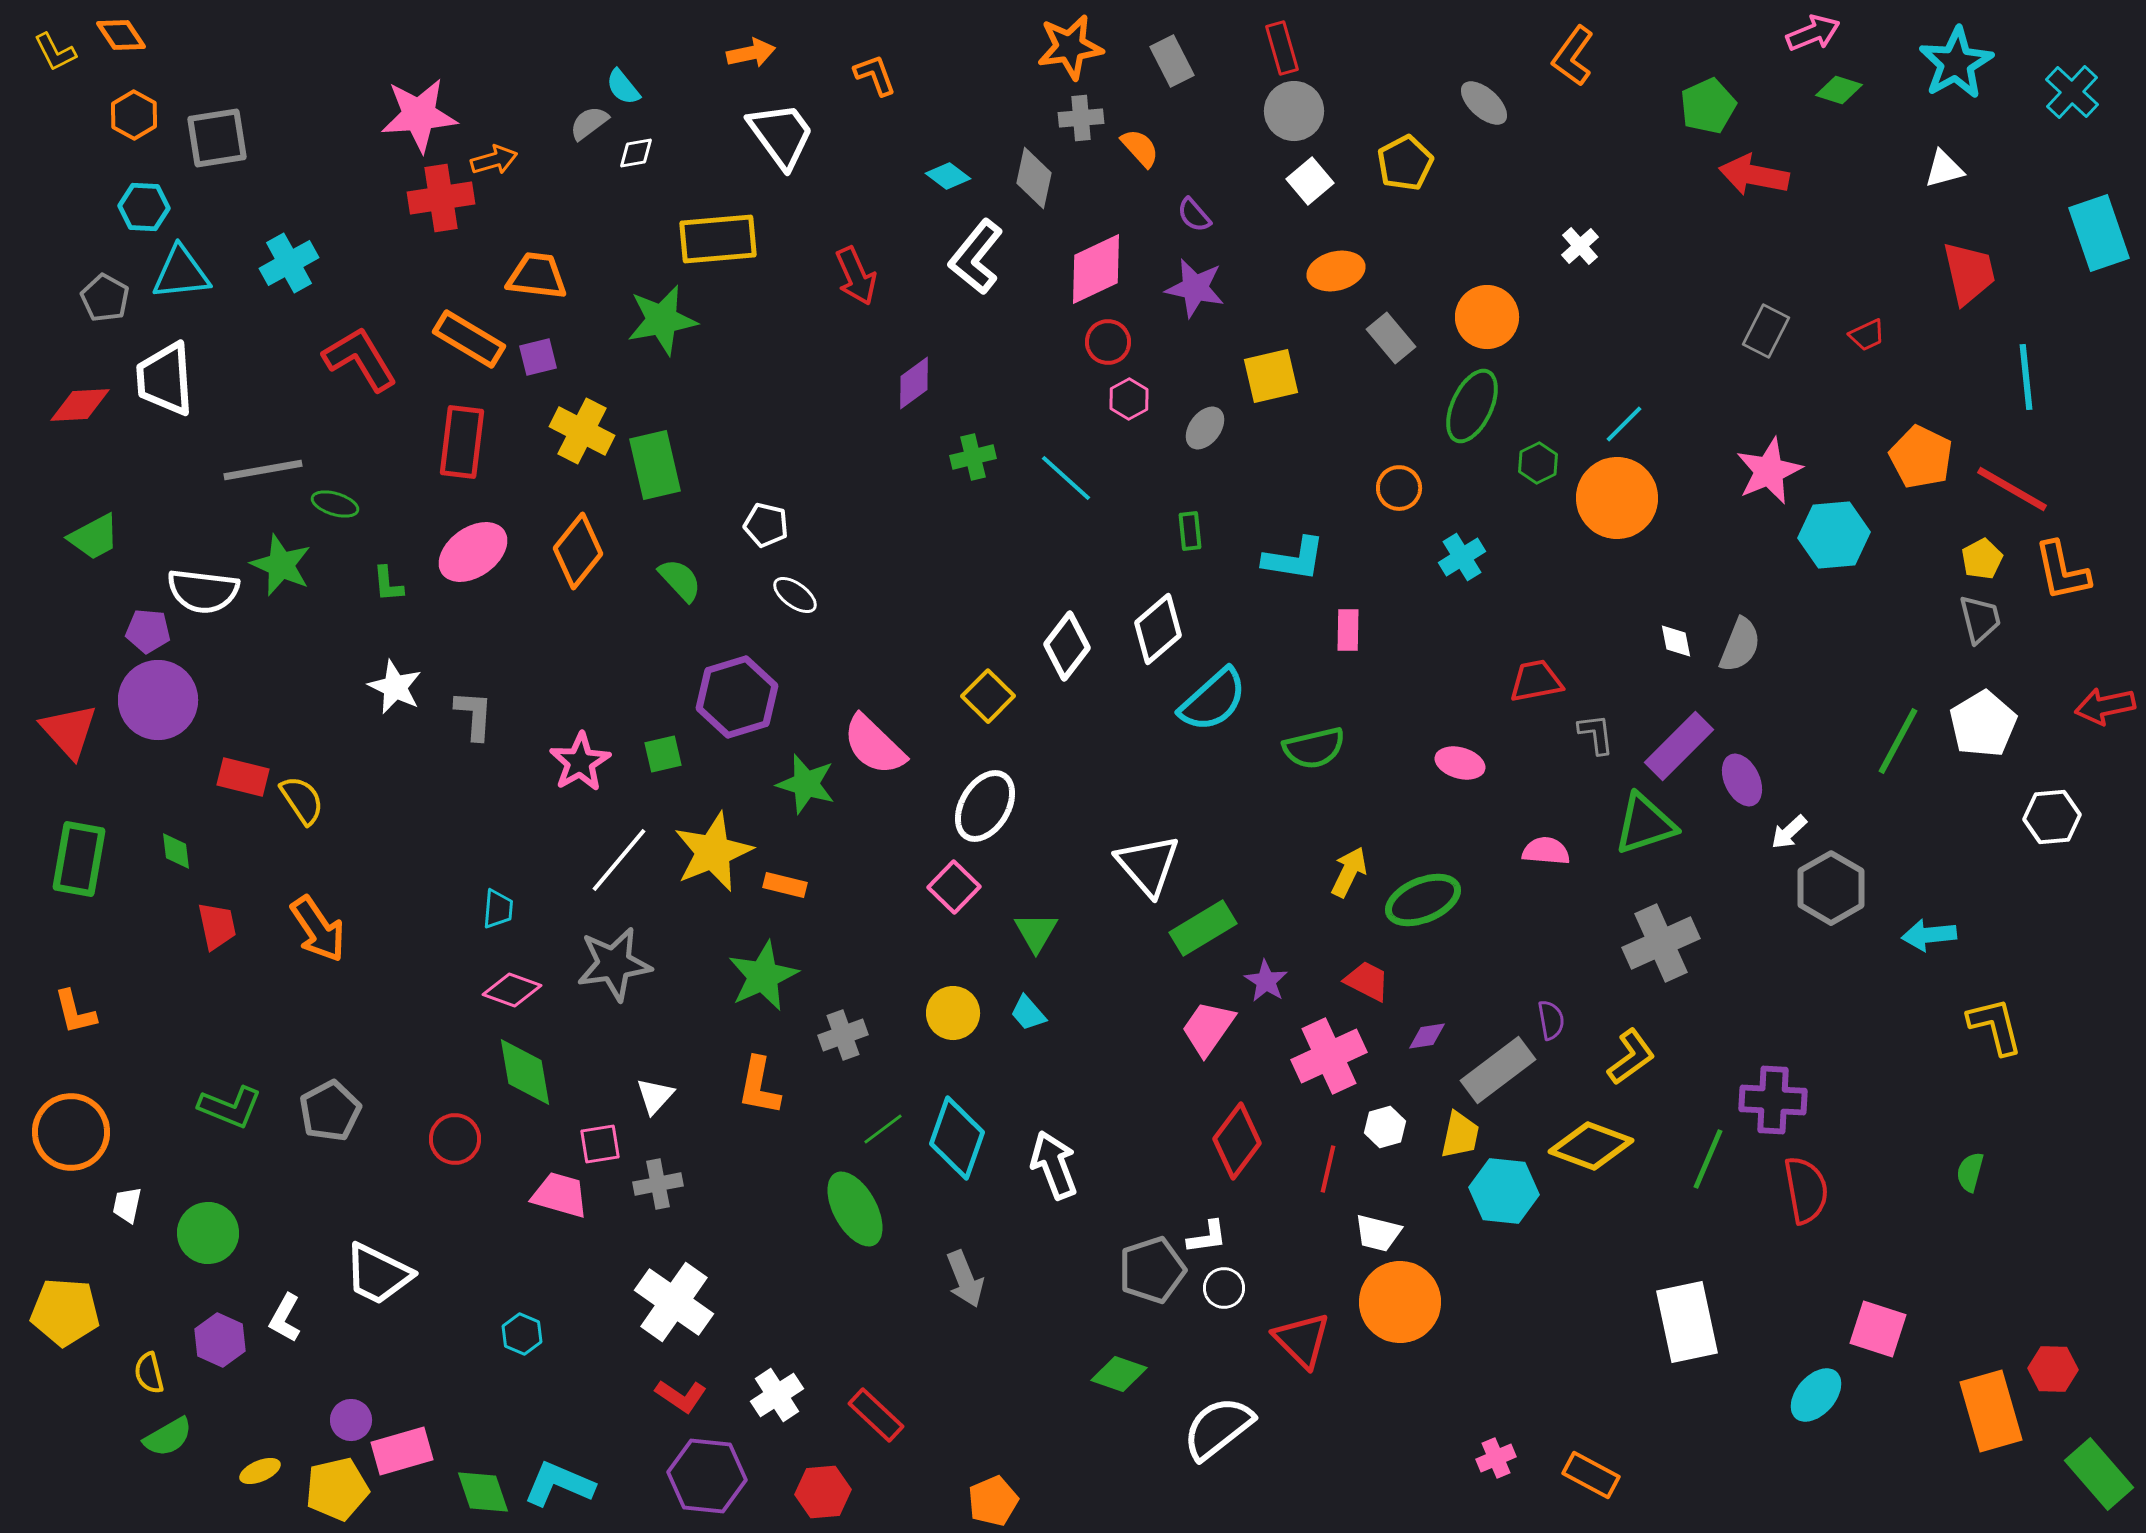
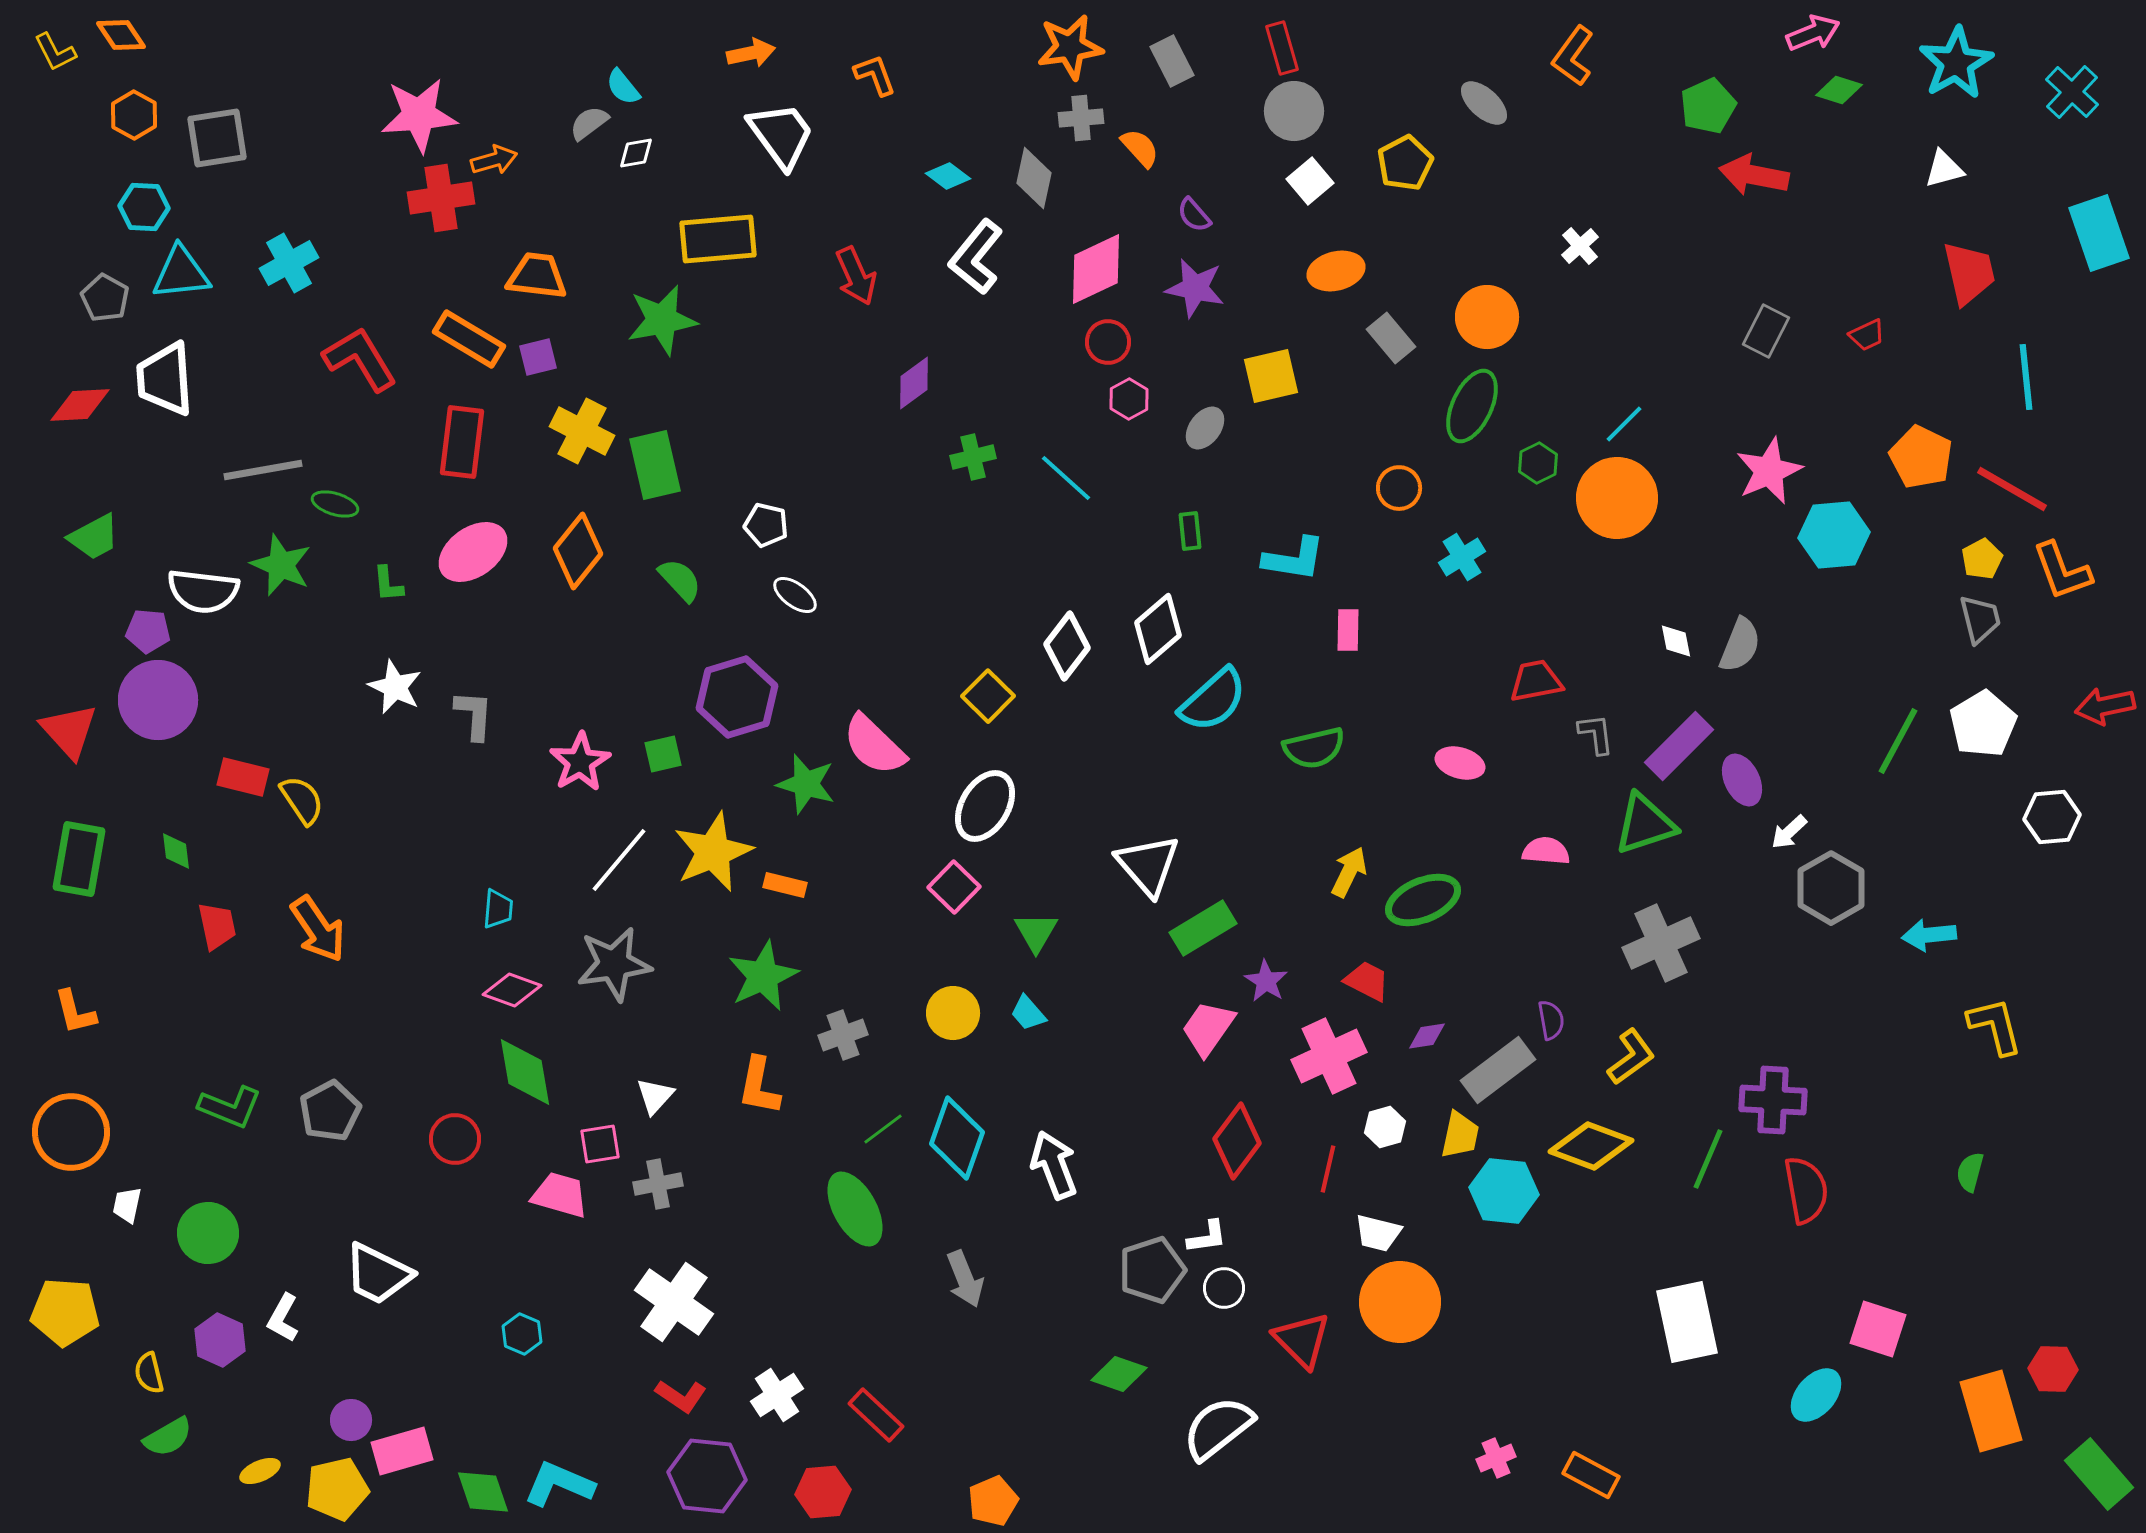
orange L-shape at (2062, 571): rotated 8 degrees counterclockwise
white L-shape at (285, 1318): moved 2 px left
